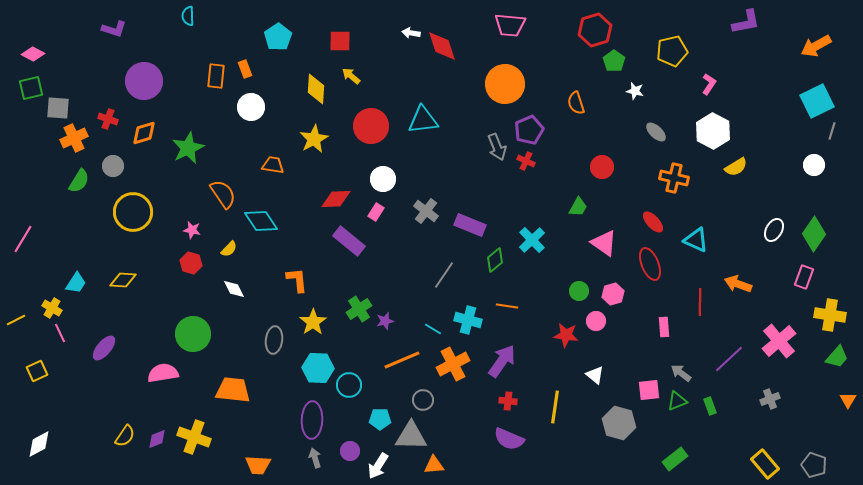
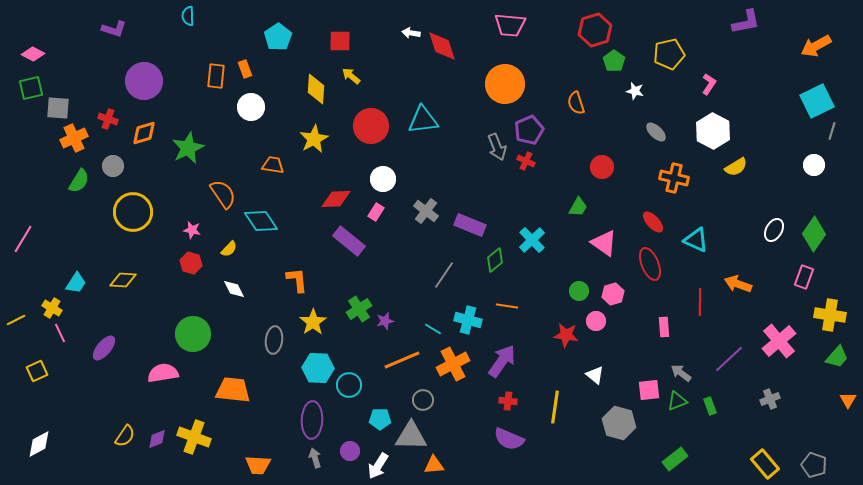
yellow pentagon at (672, 51): moved 3 px left, 3 px down
